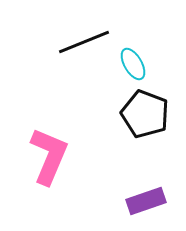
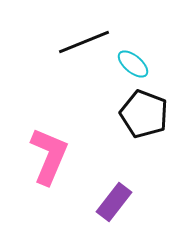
cyan ellipse: rotated 20 degrees counterclockwise
black pentagon: moved 1 px left
purple rectangle: moved 32 px left, 1 px down; rotated 33 degrees counterclockwise
